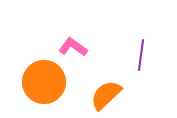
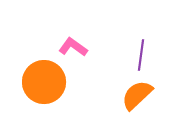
orange semicircle: moved 31 px right
